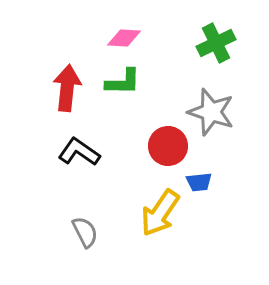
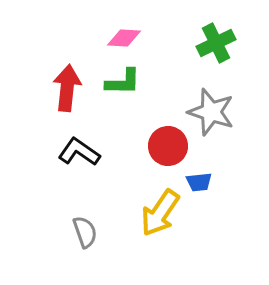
gray semicircle: rotated 8 degrees clockwise
